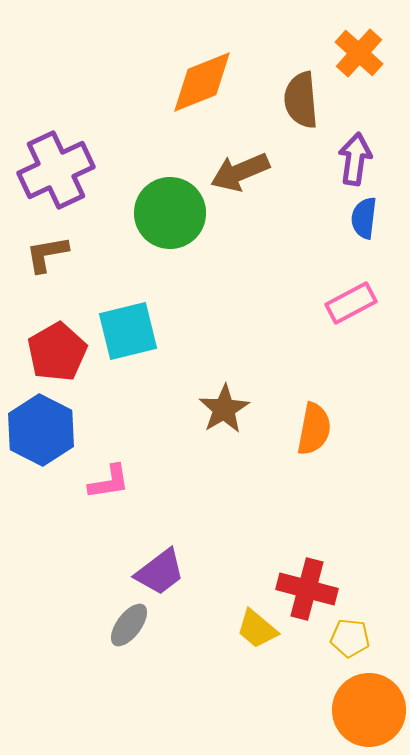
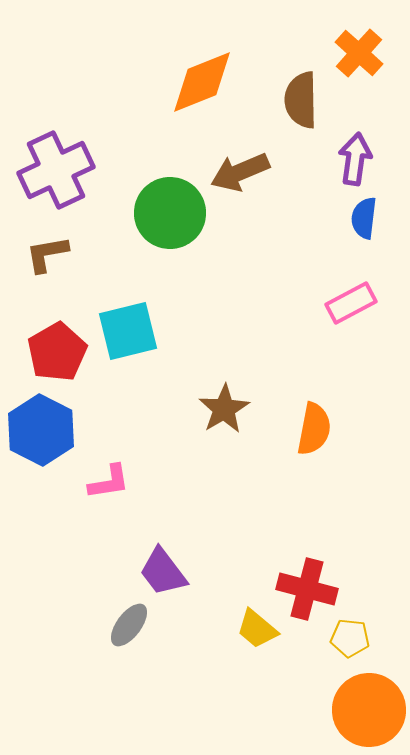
brown semicircle: rotated 4 degrees clockwise
purple trapezoid: moved 3 px right; rotated 90 degrees clockwise
